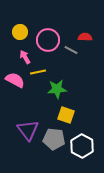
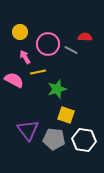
pink circle: moved 4 px down
pink semicircle: moved 1 px left
green star: rotated 12 degrees counterclockwise
white hexagon: moved 2 px right, 6 px up; rotated 20 degrees counterclockwise
